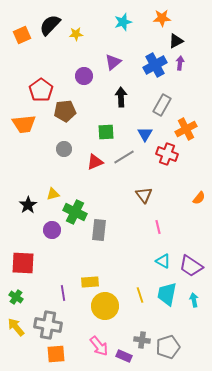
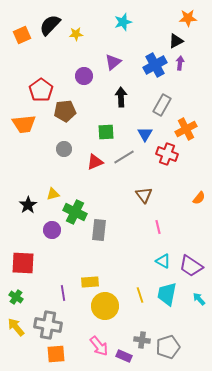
orange star at (162, 18): moved 26 px right
cyan arrow at (194, 300): moved 5 px right, 1 px up; rotated 32 degrees counterclockwise
